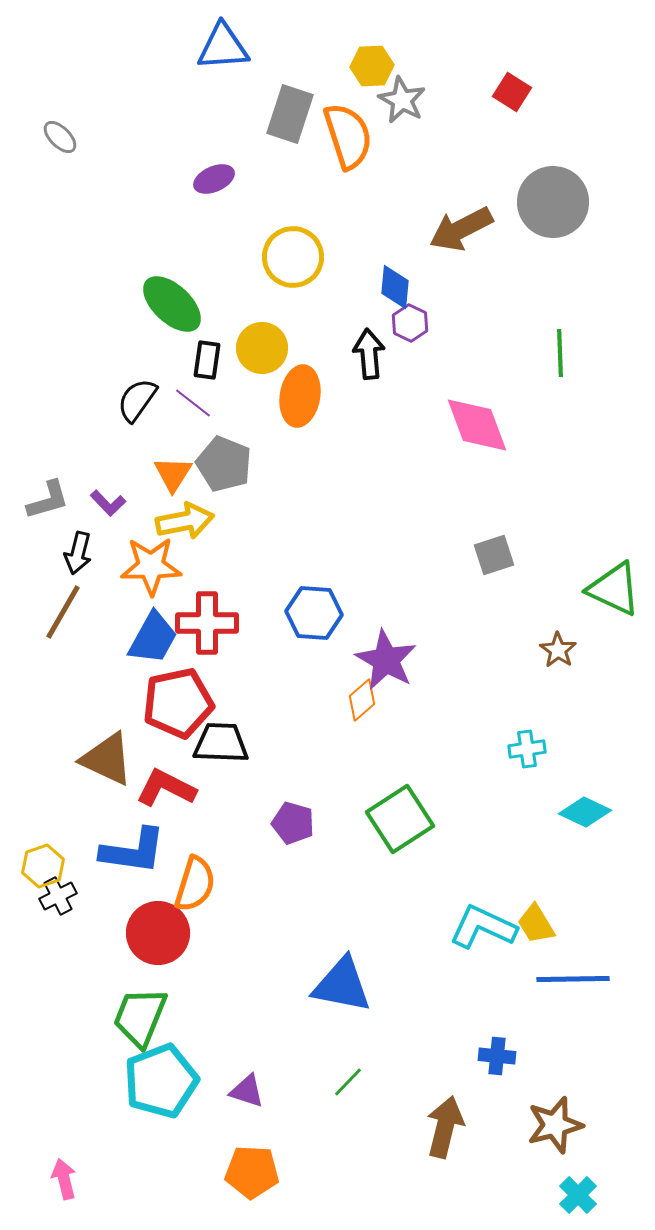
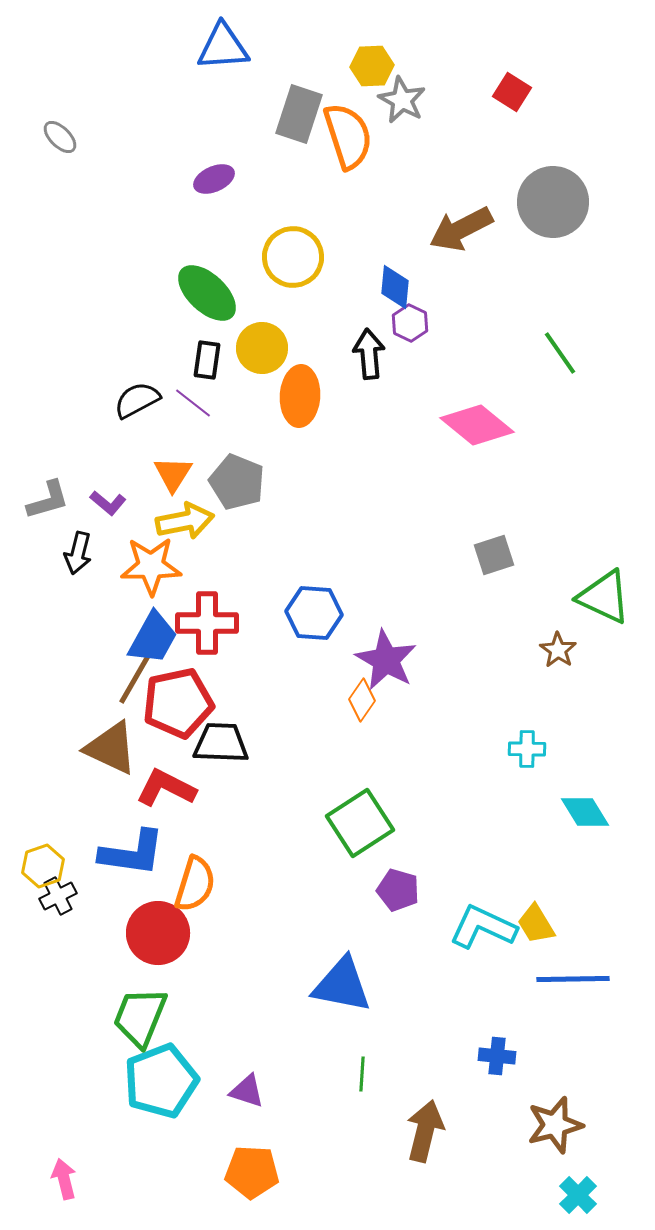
gray rectangle at (290, 114): moved 9 px right
green ellipse at (172, 304): moved 35 px right, 11 px up
green line at (560, 353): rotated 33 degrees counterclockwise
orange ellipse at (300, 396): rotated 6 degrees counterclockwise
black semicircle at (137, 400): rotated 27 degrees clockwise
pink diamond at (477, 425): rotated 30 degrees counterclockwise
gray pentagon at (224, 464): moved 13 px right, 18 px down
purple L-shape at (108, 503): rotated 6 degrees counterclockwise
green triangle at (614, 589): moved 10 px left, 8 px down
brown line at (63, 612): moved 73 px right, 65 px down
orange diamond at (362, 700): rotated 15 degrees counterclockwise
cyan cross at (527, 749): rotated 9 degrees clockwise
brown triangle at (107, 759): moved 4 px right, 11 px up
cyan diamond at (585, 812): rotated 33 degrees clockwise
green square at (400, 819): moved 40 px left, 4 px down
purple pentagon at (293, 823): moved 105 px right, 67 px down
blue L-shape at (133, 851): moved 1 px left, 2 px down
green line at (348, 1082): moved 14 px right, 8 px up; rotated 40 degrees counterclockwise
brown arrow at (445, 1127): moved 20 px left, 4 px down
